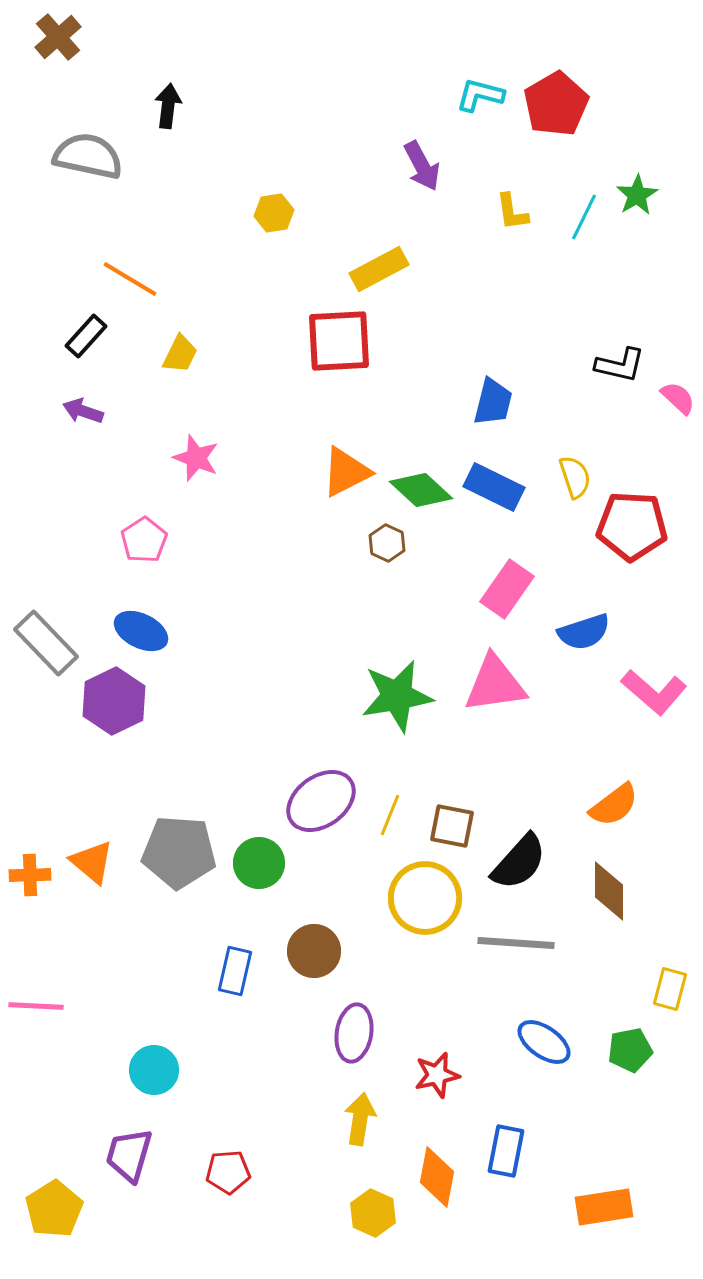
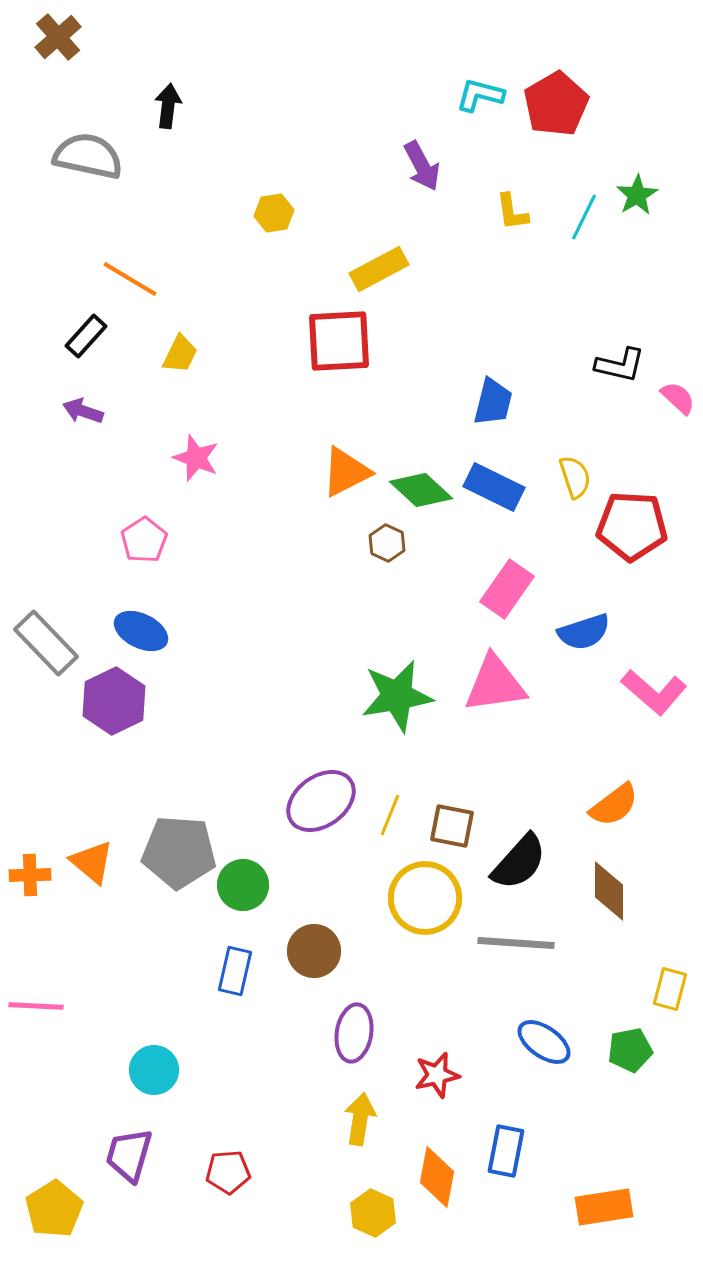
green circle at (259, 863): moved 16 px left, 22 px down
